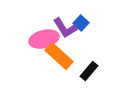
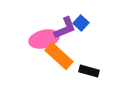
purple L-shape: rotated 80 degrees counterclockwise
black rectangle: rotated 66 degrees clockwise
